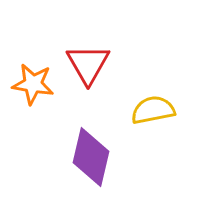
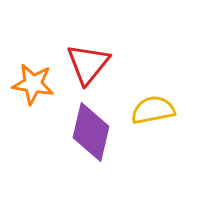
red triangle: rotated 9 degrees clockwise
purple diamond: moved 25 px up
